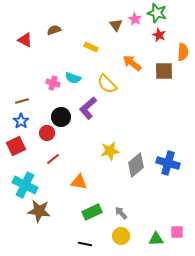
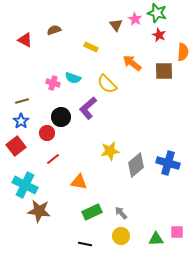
red square: rotated 12 degrees counterclockwise
